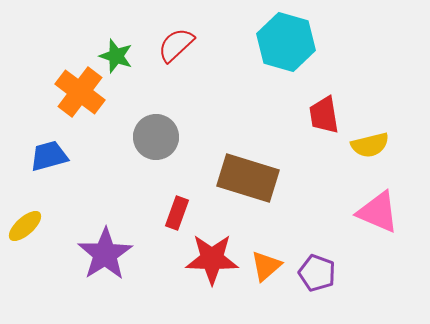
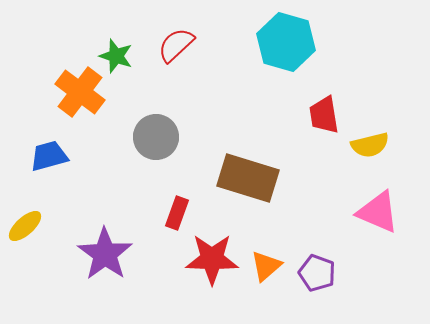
purple star: rotated 4 degrees counterclockwise
